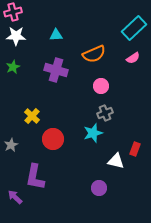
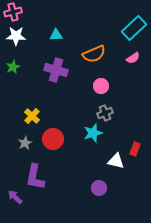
gray star: moved 14 px right, 2 px up
